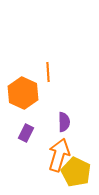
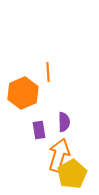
orange hexagon: rotated 12 degrees clockwise
purple rectangle: moved 13 px right, 3 px up; rotated 36 degrees counterclockwise
yellow pentagon: moved 4 px left, 2 px down; rotated 16 degrees clockwise
